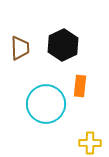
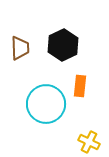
yellow cross: moved 1 px left, 1 px up; rotated 25 degrees clockwise
